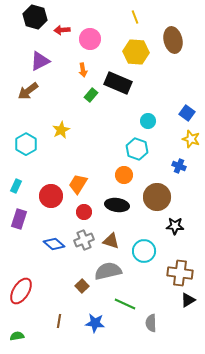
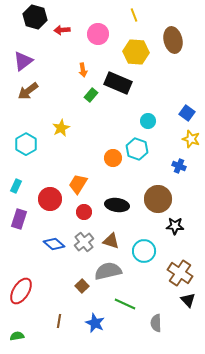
yellow line at (135, 17): moved 1 px left, 2 px up
pink circle at (90, 39): moved 8 px right, 5 px up
purple triangle at (40, 61): moved 17 px left; rotated 10 degrees counterclockwise
yellow star at (61, 130): moved 2 px up
orange circle at (124, 175): moved 11 px left, 17 px up
red circle at (51, 196): moved 1 px left, 3 px down
brown circle at (157, 197): moved 1 px right, 2 px down
gray cross at (84, 240): moved 2 px down; rotated 18 degrees counterclockwise
brown cross at (180, 273): rotated 25 degrees clockwise
black triangle at (188, 300): rotated 42 degrees counterclockwise
blue star at (95, 323): rotated 18 degrees clockwise
gray semicircle at (151, 323): moved 5 px right
